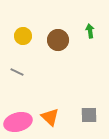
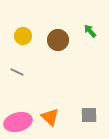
green arrow: rotated 32 degrees counterclockwise
